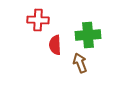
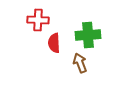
red semicircle: moved 1 px left, 2 px up
